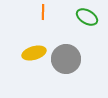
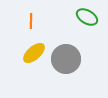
orange line: moved 12 px left, 9 px down
yellow ellipse: rotated 25 degrees counterclockwise
